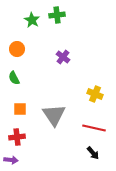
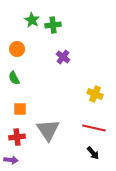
green cross: moved 4 px left, 10 px down
gray triangle: moved 6 px left, 15 px down
